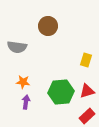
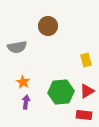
gray semicircle: rotated 18 degrees counterclockwise
yellow rectangle: rotated 32 degrees counterclockwise
orange star: rotated 24 degrees clockwise
red triangle: rotated 14 degrees counterclockwise
red rectangle: moved 3 px left, 1 px up; rotated 49 degrees clockwise
